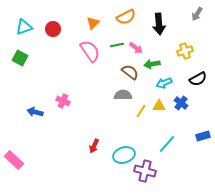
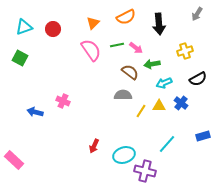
pink semicircle: moved 1 px right, 1 px up
